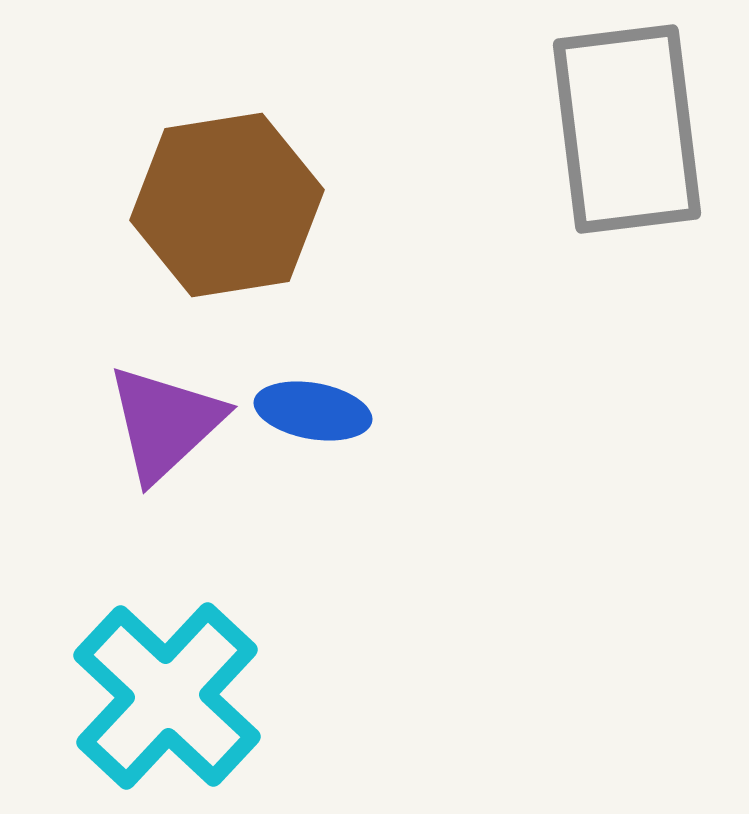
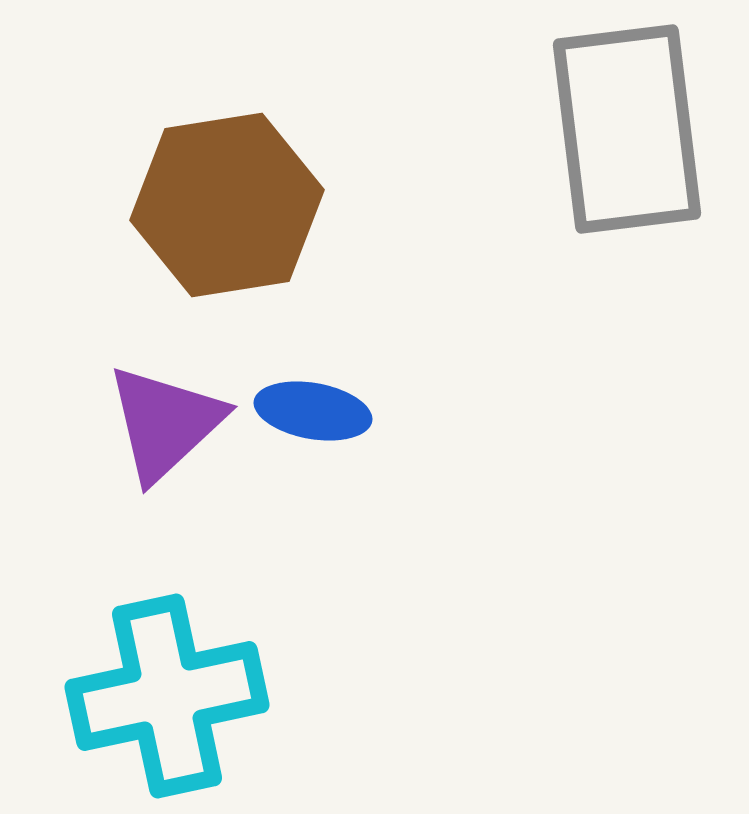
cyan cross: rotated 35 degrees clockwise
